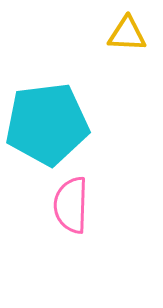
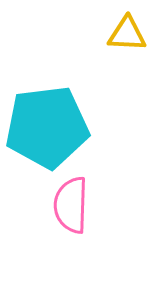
cyan pentagon: moved 3 px down
